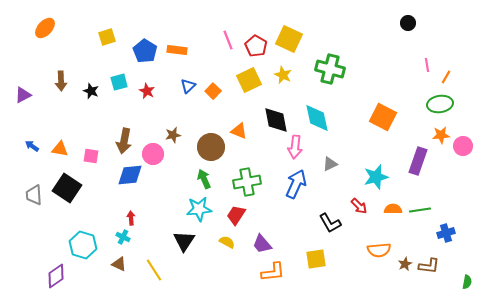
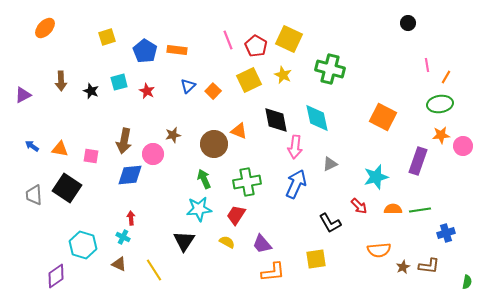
brown circle at (211, 147): moved 3 px right, 3 px up
brown star at (405, 264): moved 2 px left, 3 px down
